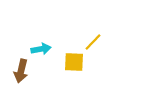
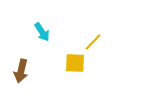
cyan arrow: moved 1 px right, 17 px up; rotated 66 degrees clockwise
yellow square: moved 1 px right, 1 px down
